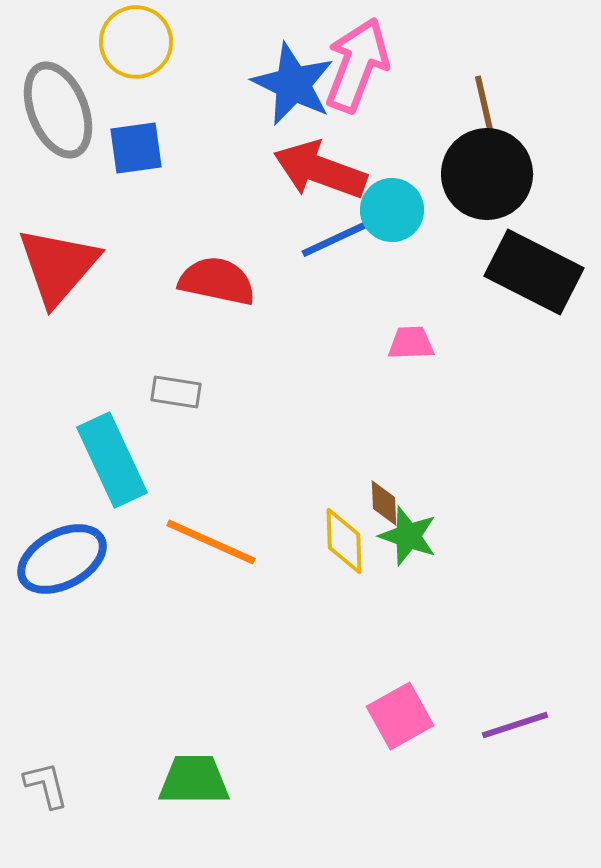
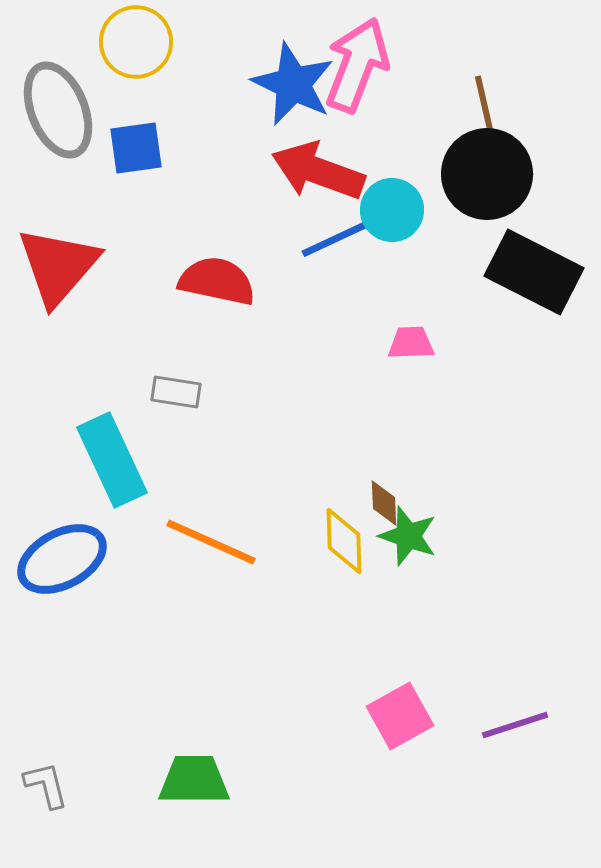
red arrow: moved 2 px left, 1 px down
